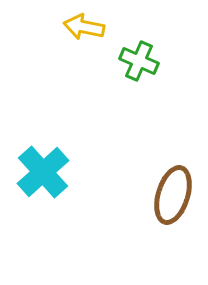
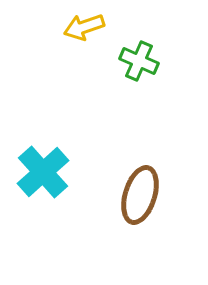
yellow arrow: rotated 30 degrees counterclockwise
brown ellipse: moved 33 px left
